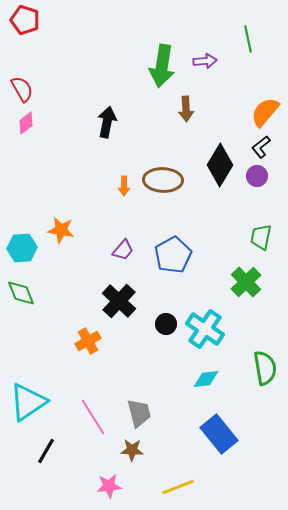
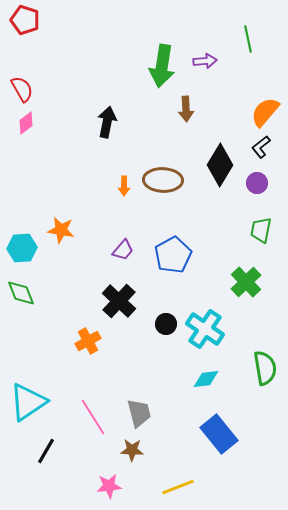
purple circle: moved 7 px down
green trapezoid: moved 7 px up
